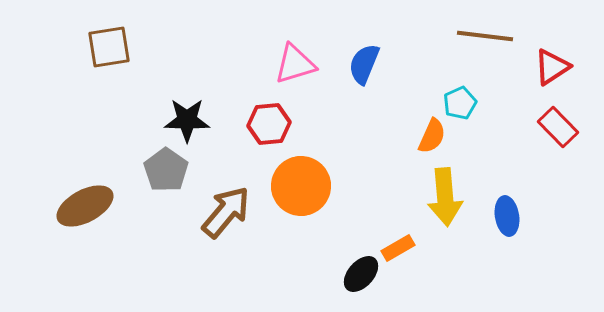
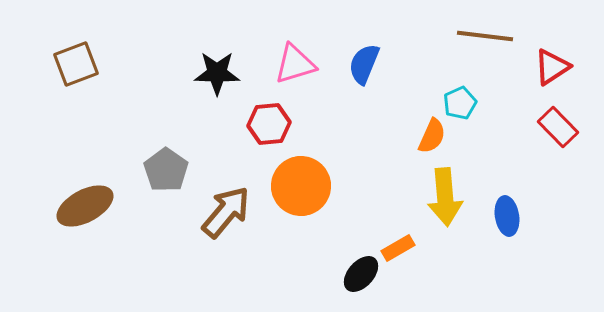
brown square: moved 33 px left, 17 px down; rotated 12 degrees counterclockwise
black star: moved 30 px right, 47 px up
